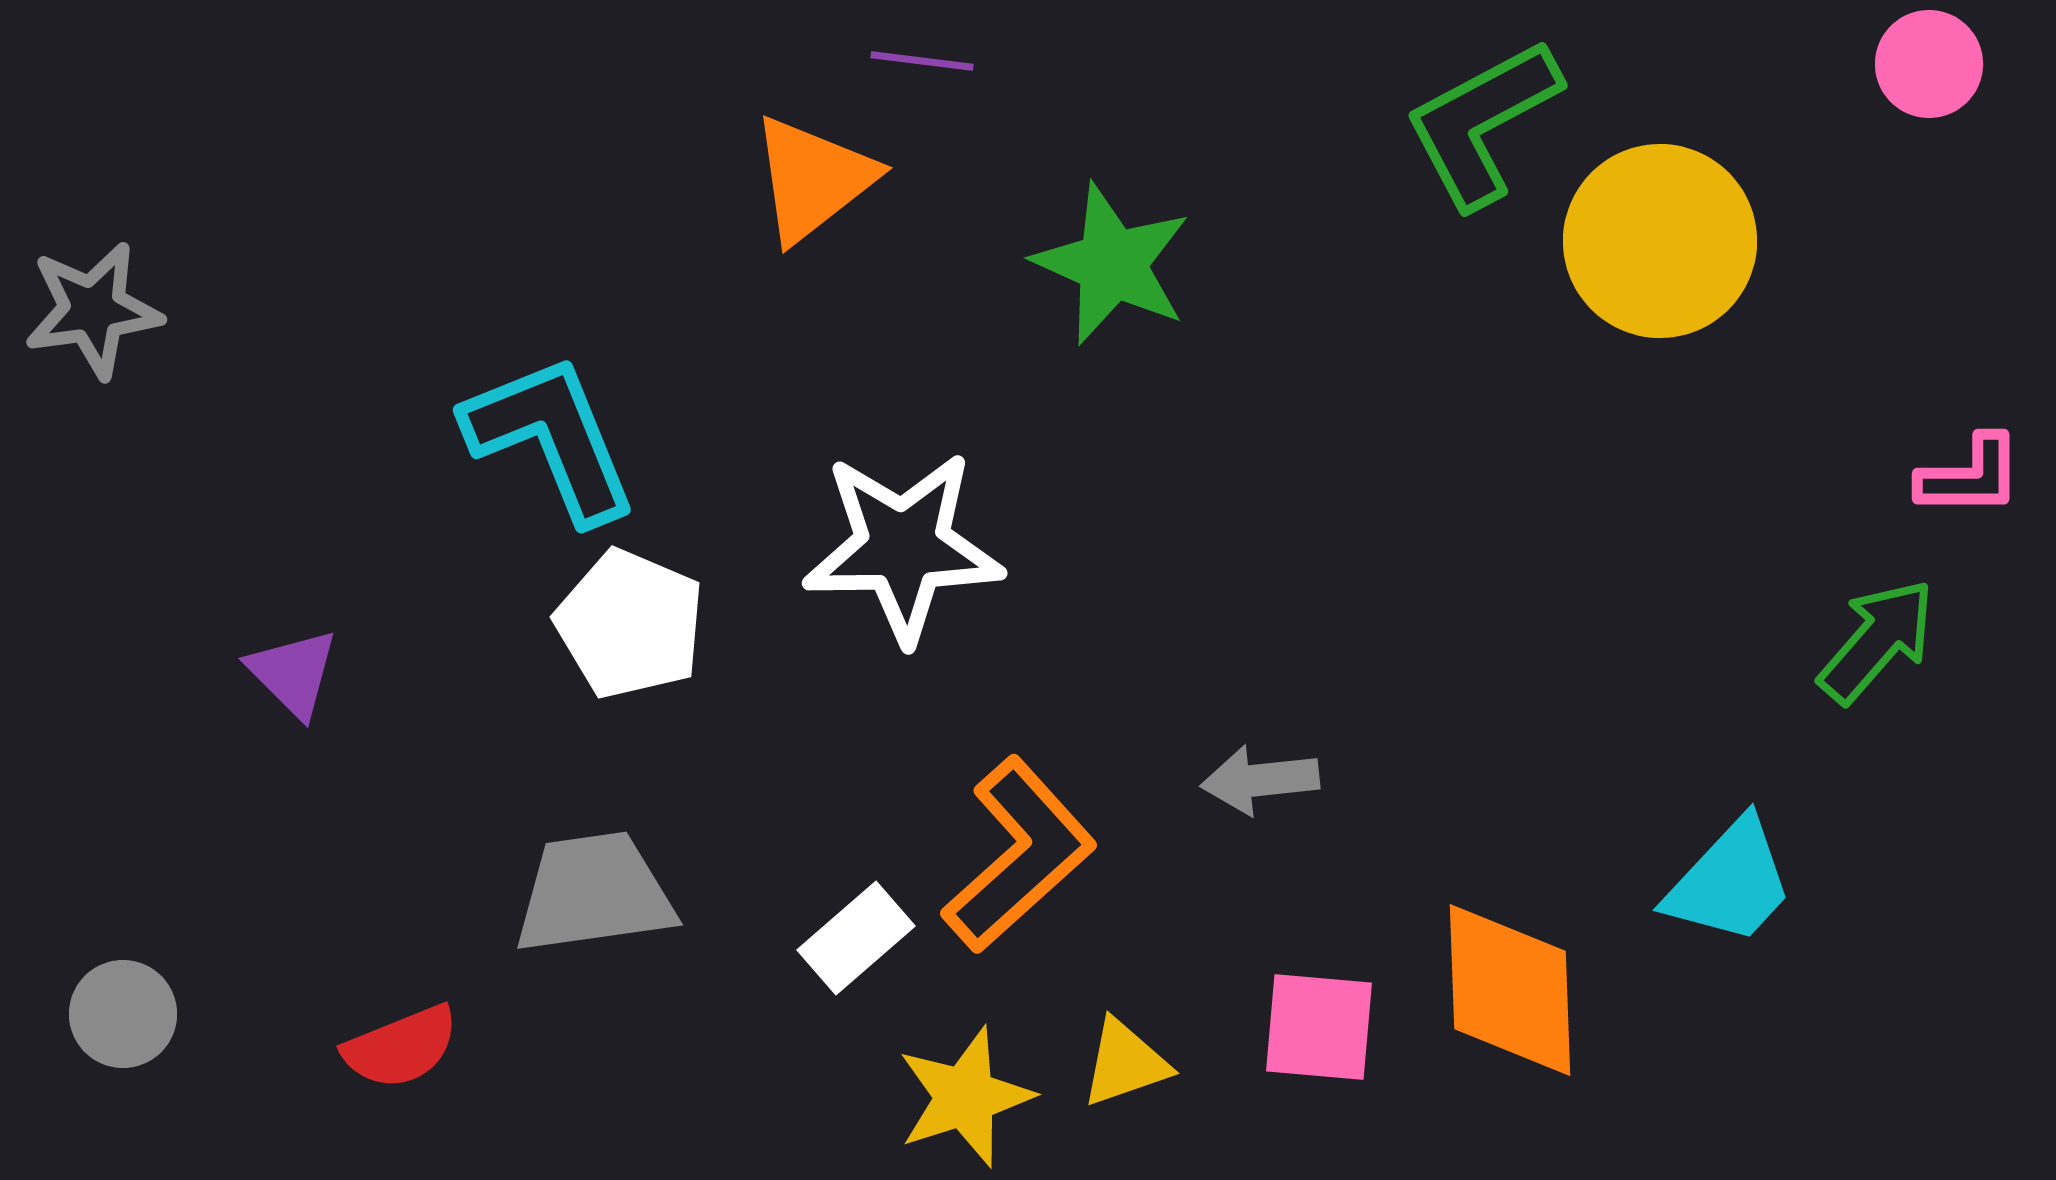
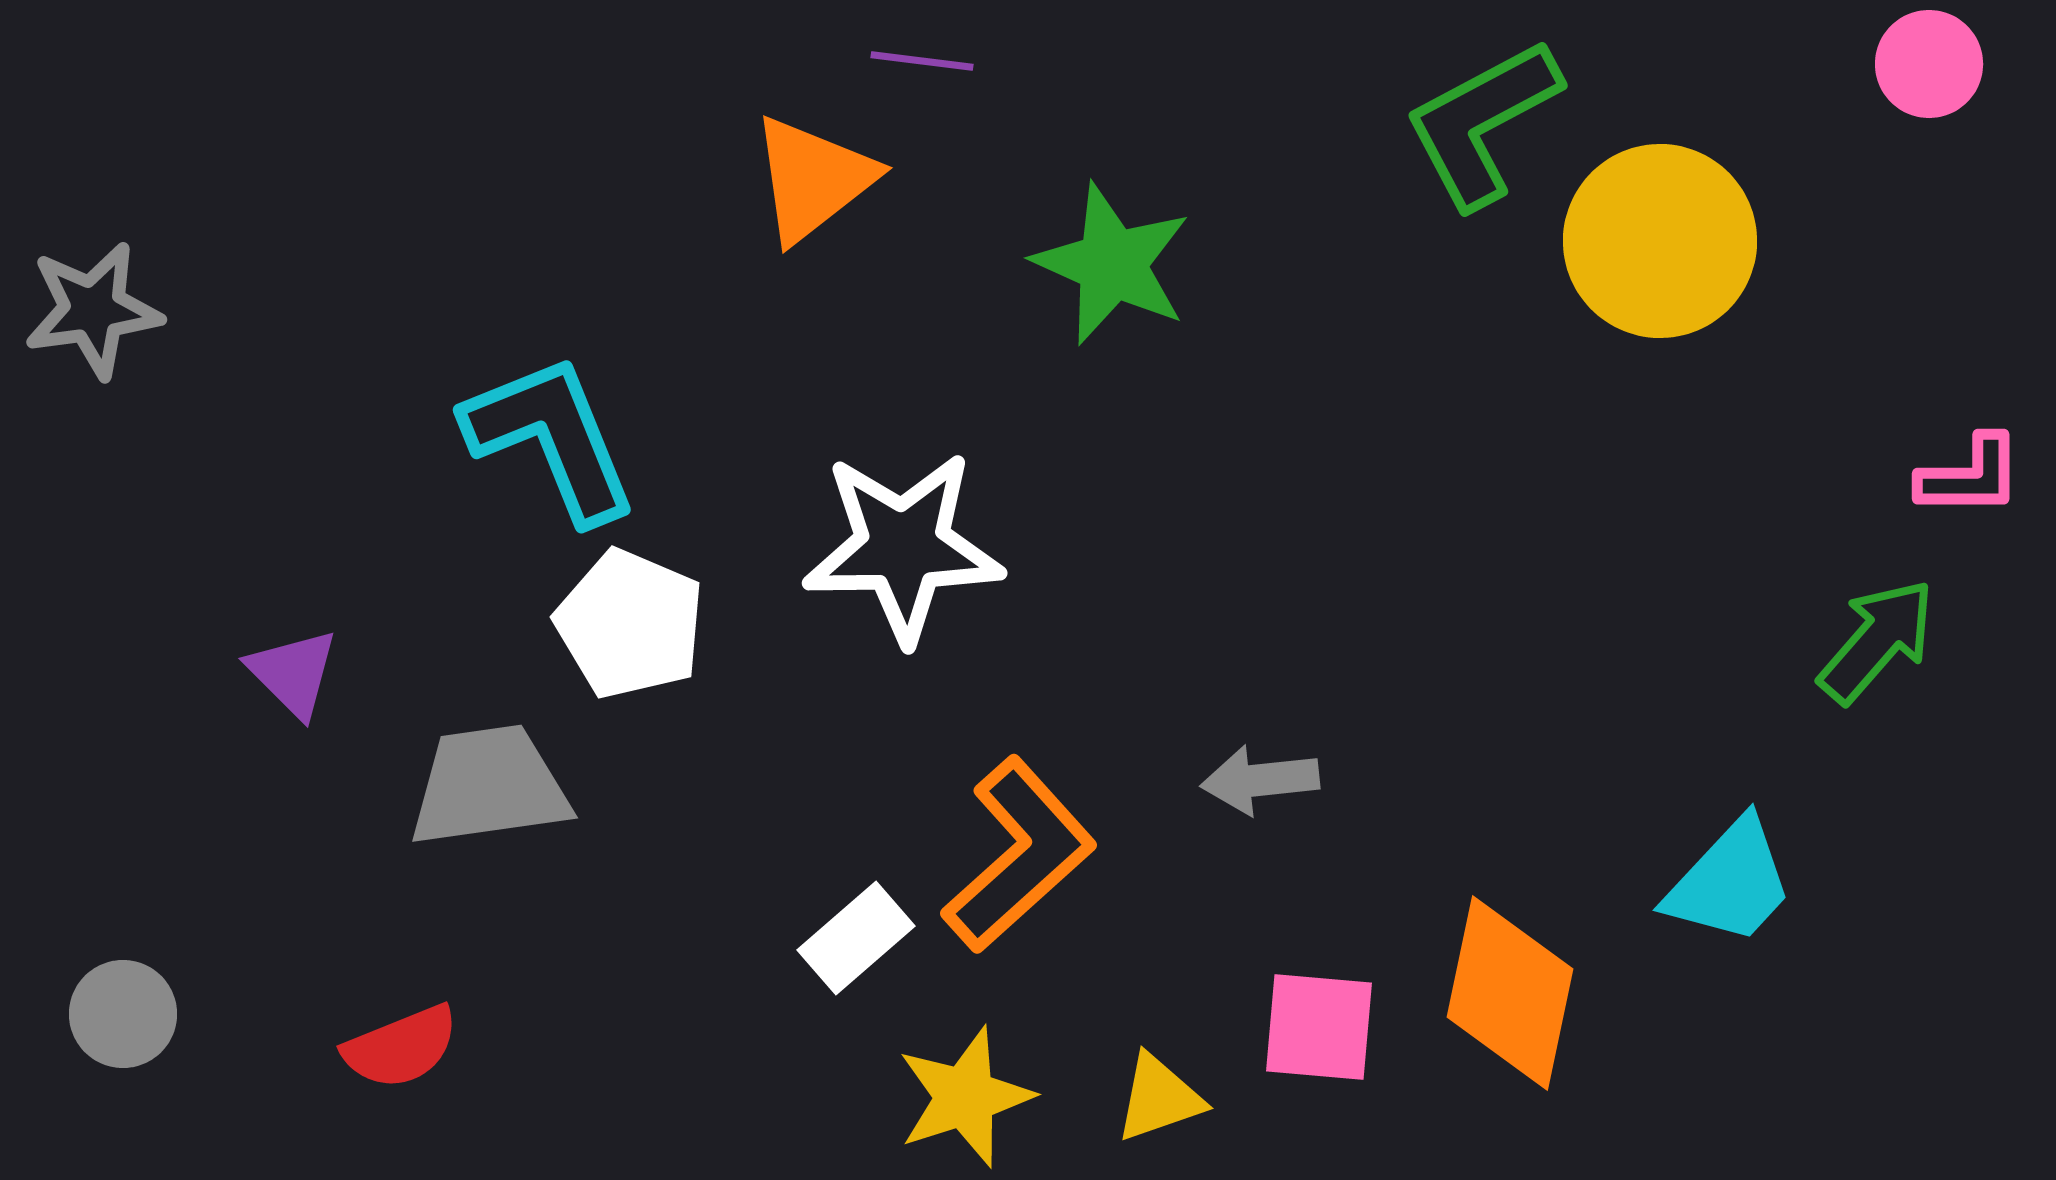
gray trapezoid: moved 105 px left, 107 px up
orange diamond: moved 3 px down; rotated 14 degrees clockwise
yellow triangle: moved 34 px right, 35 px down
